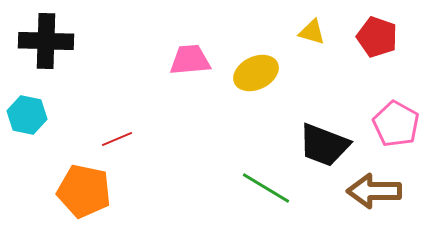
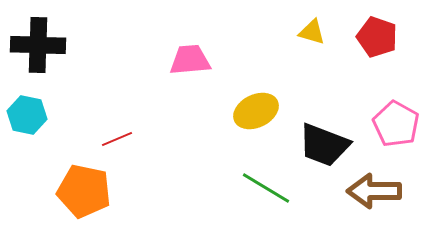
black cross: moved 8 px left, 4 px down
yellow ellipse: moved 38 px down
